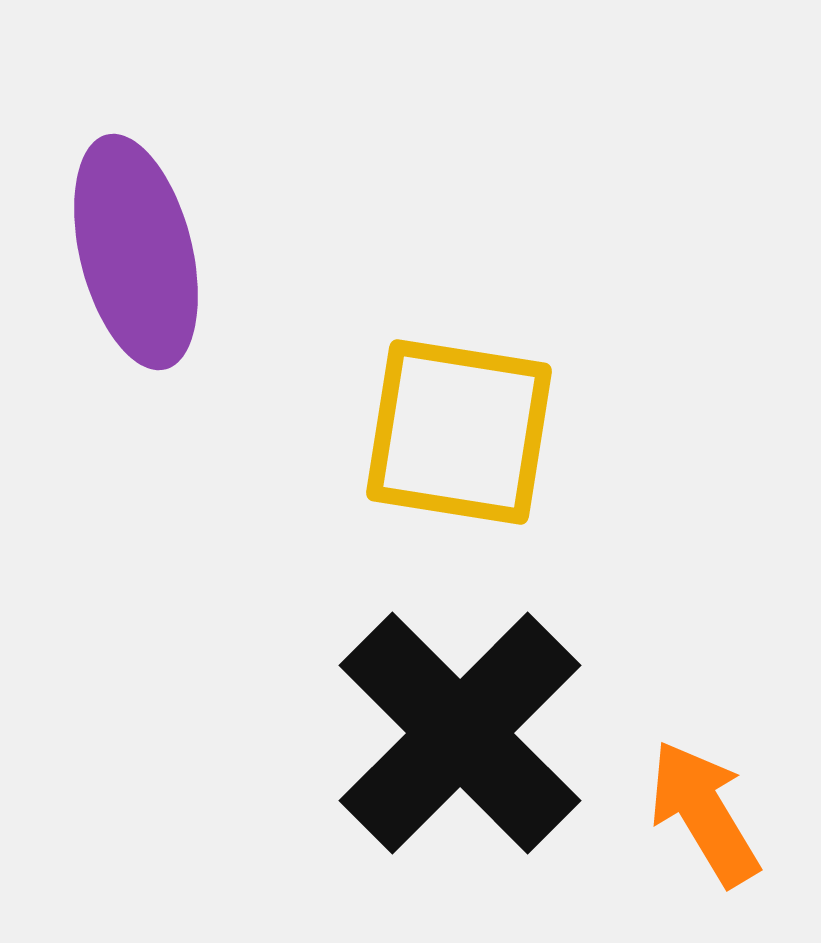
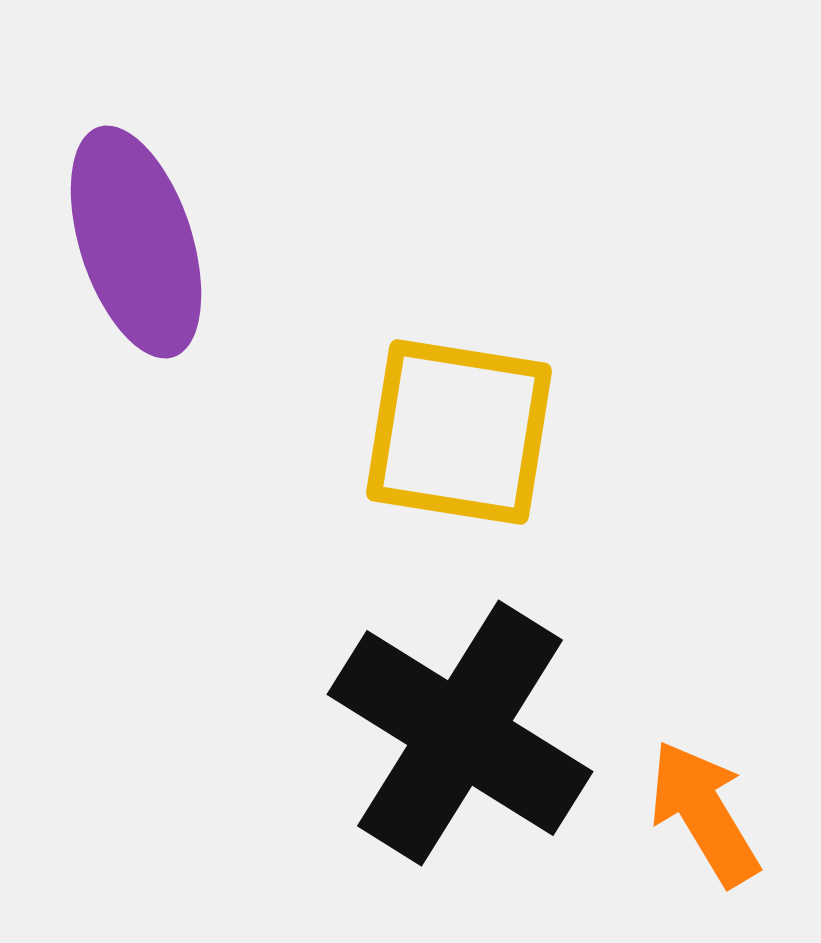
purple ellipse: moved 10 px up; rotated 4 degrees counterclockwise
black cross: rotated 13 degrees counterclockwise
